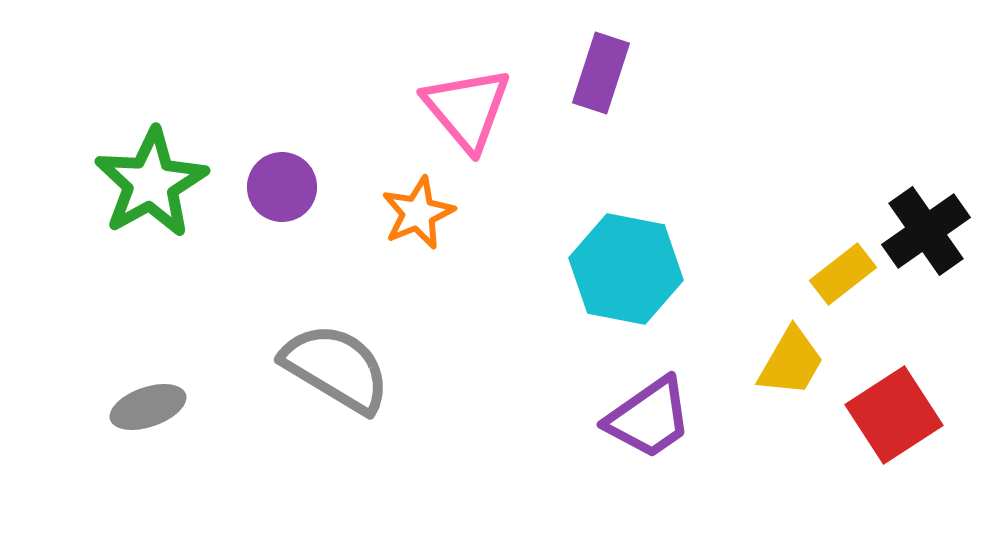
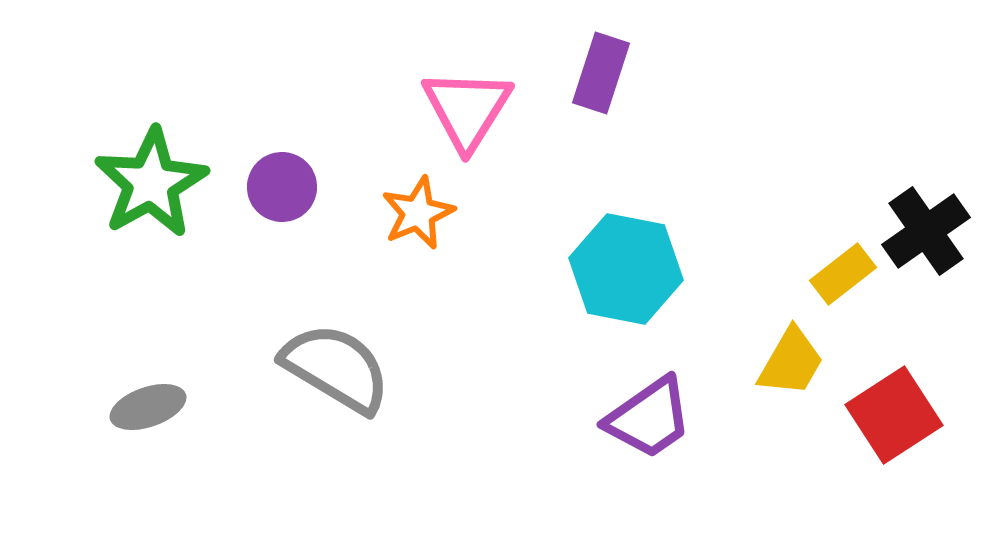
pink triangle: rotated 12 degrees clockwise
